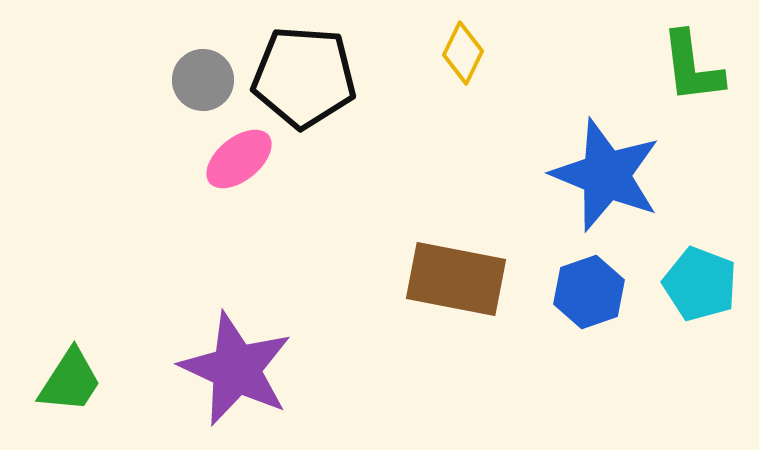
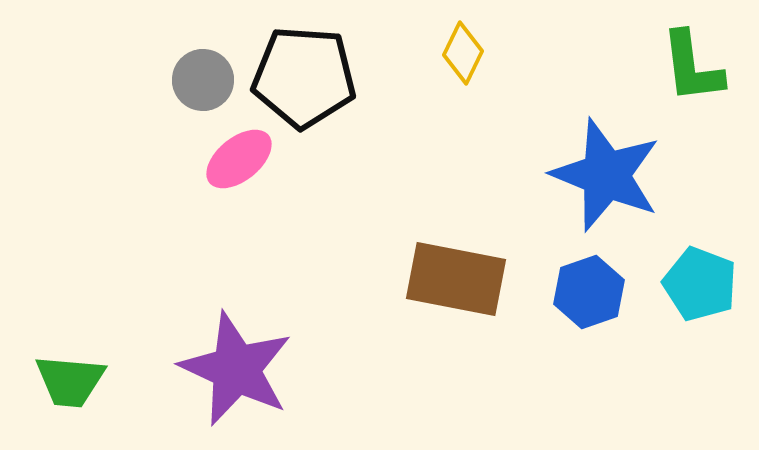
green trapezoid: rotated 62 degrees clockwise
